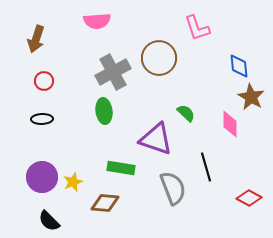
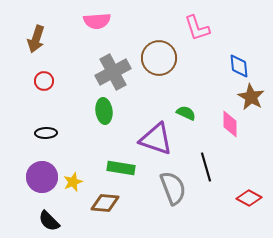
green semicircle: rotated 18 degrees counterclockwise
black ellipse: moved 4 px right, 14 px down
